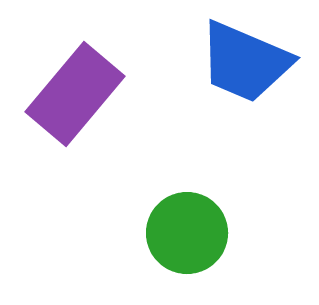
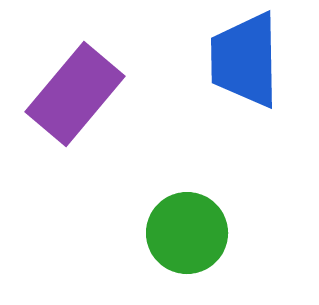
blue trapezoid: moved 2 px up; rotated 66 degrees clockwise
